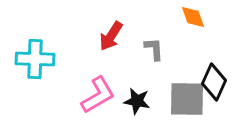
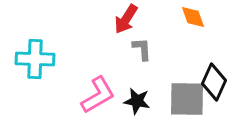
red arrow: moved 15 px right, 17 px up
gray L-shape: moved 12 px left
